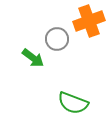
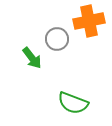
orange cross: rotated 8 degrees clockwise
green arrow: moved 1 px left; rotated 15 degrees clockwise
